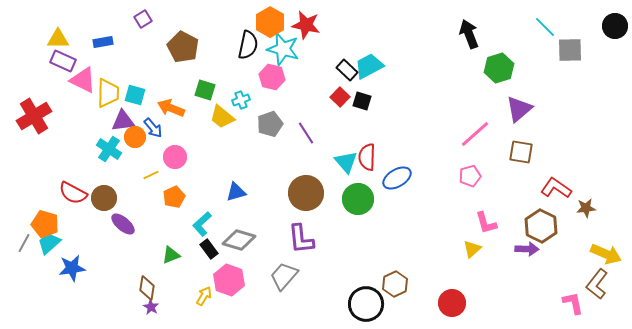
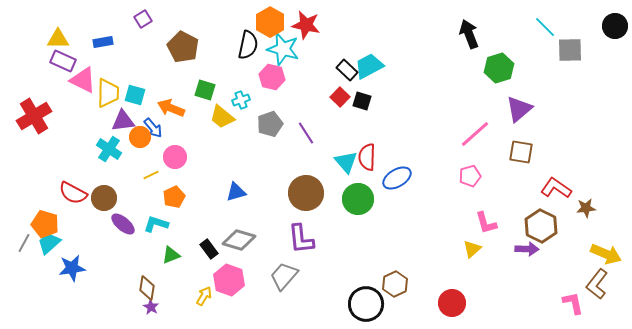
orange circle at (135, 137): moved 5 px right
cyan L-shape at (202, 224): moved 46 px left; rotated 60 degrees clockwise
